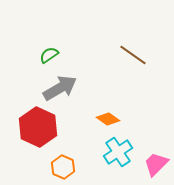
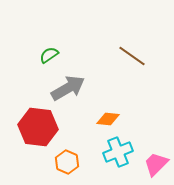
brown line: moved 1 px left, 1 px down
gray arrow: moved 8 px right
orange diamond: rotated 30 degrees counterclockwise
red hexagon: rotated 18 degrees counterclockwise
cyan cross: rotated 12 degrees clockwise
orange hexagon: moved 4 px right, 5 px up
